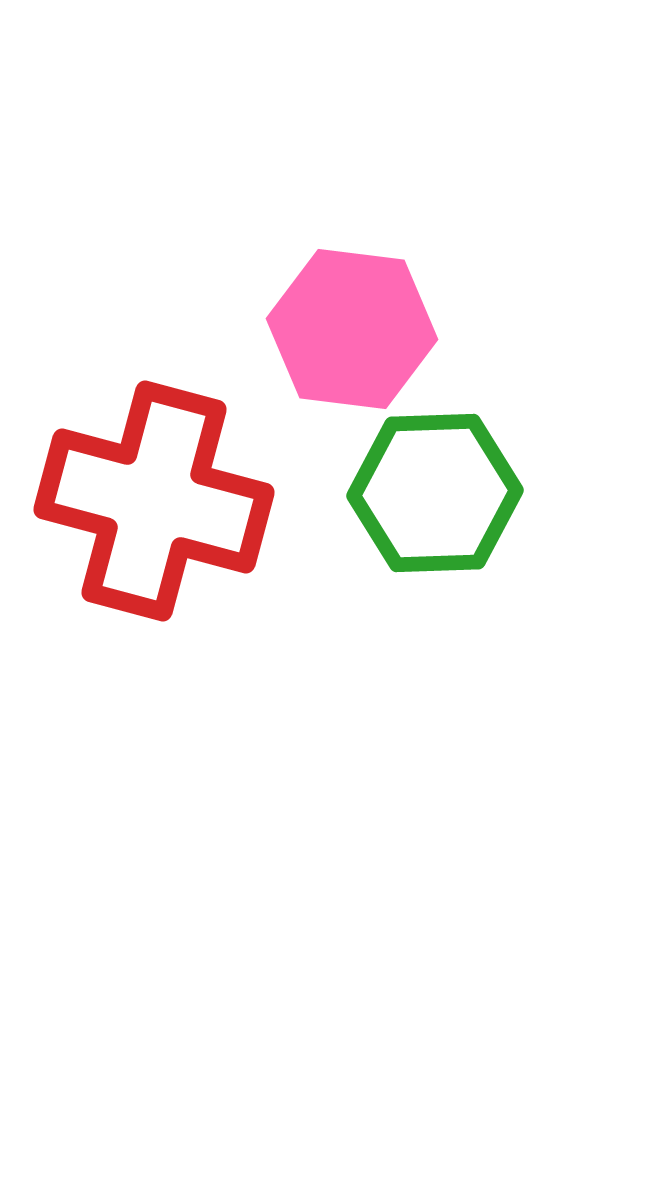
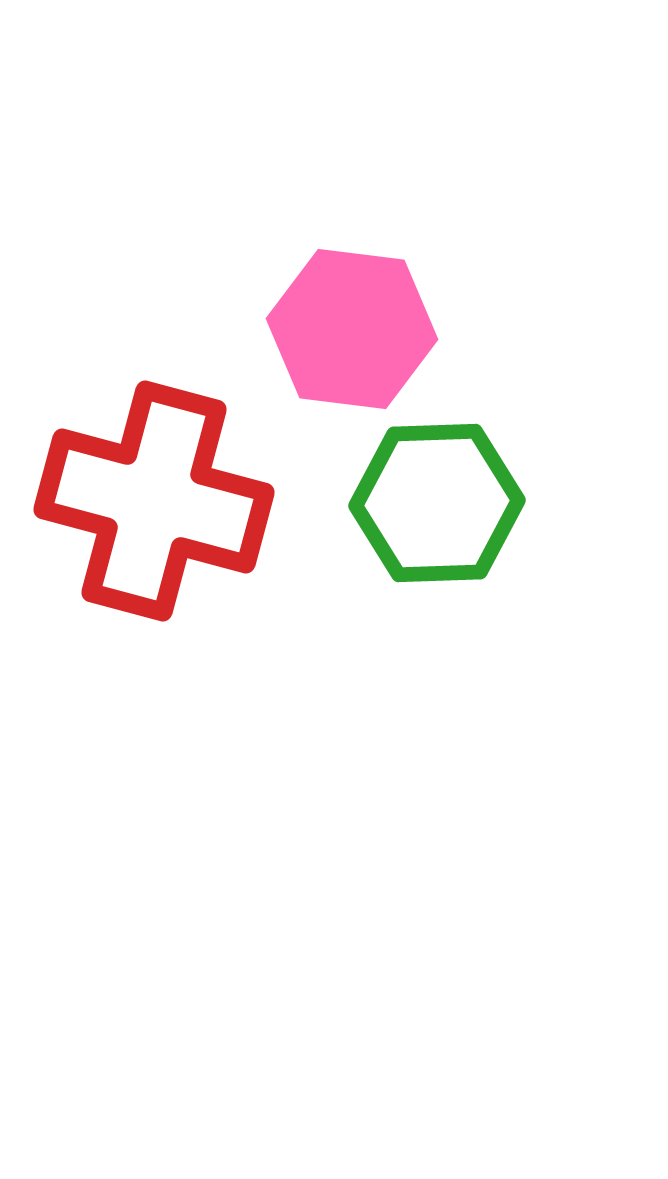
green hexagon: moved 2 px right, 10 px down
